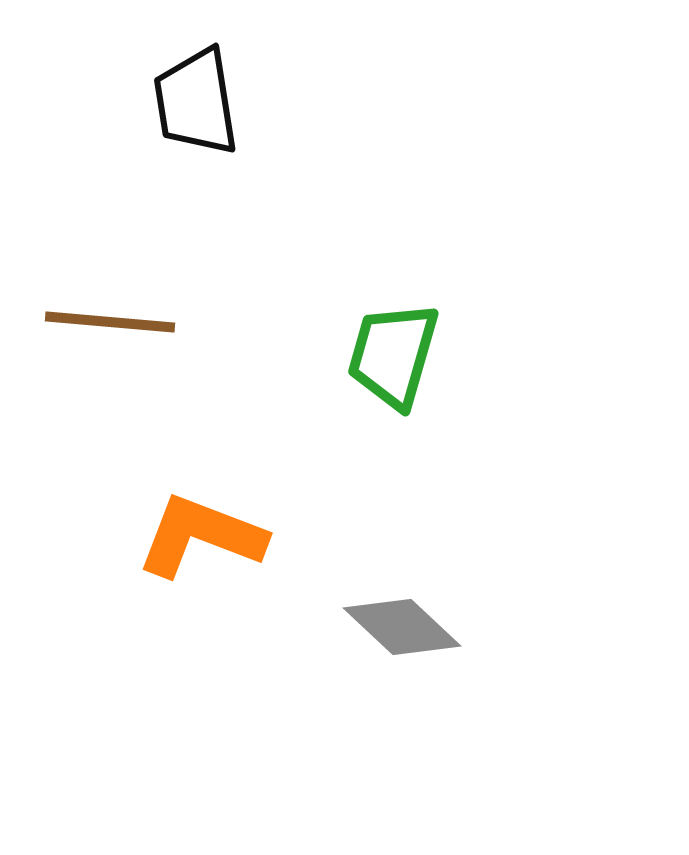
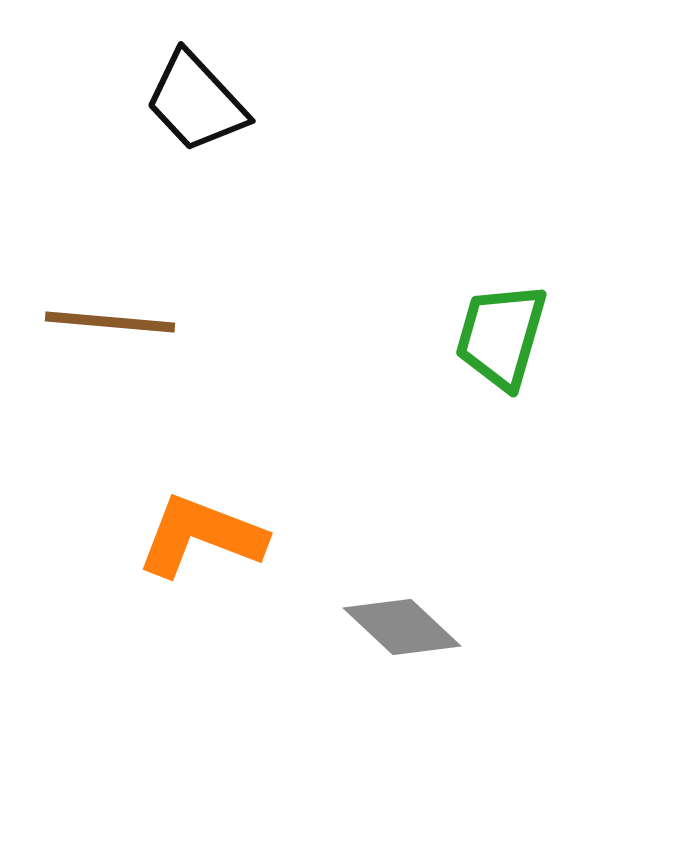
black trapezoid: rotated 34 degrees counterclockwise
green trapezoid: moved 108 px right, 19 px up
